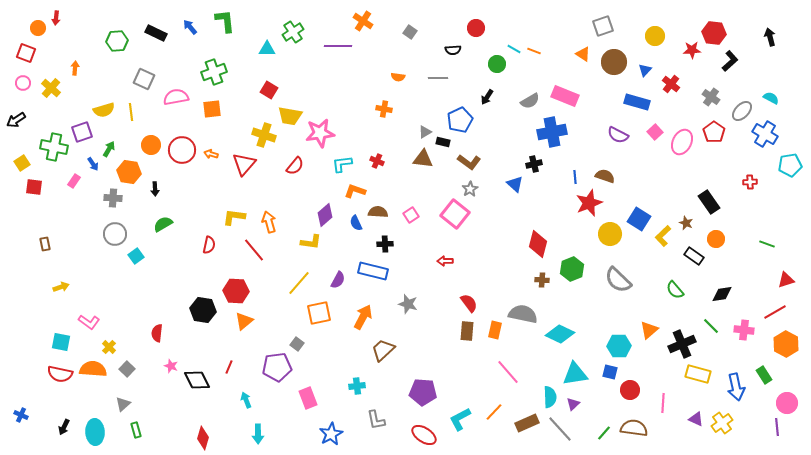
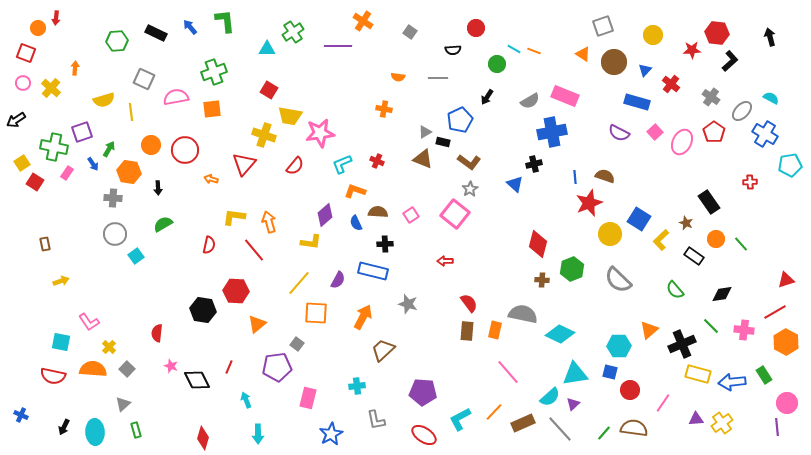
red hexagon at (714, 33): moved 3 px right
yellow circle at (655, 36): moved 2 px left, 1 px up
yellow semicircle at (104, 110): moved 10 px up
purple semicircle at (618, 135): moved 1 px right, 2 px up
red circle at (182, 150): moved 3 px right
orange arrow at (211, 154): moved 25 px down
brown triangle at (423, 159): rotated 15 degrees clockwise
cyan L-shape at (342, 164): rotated 15 degrees counterclockwise
pink rectangle at (74, 181): moved 7 px left, 8 px up
red square at (34, 187): moved 1 px right, 5 px up; rotated 24 degrees clockwise
black arrow at (155, 189): moved 3 px right, 1 px up
yellow L-shape at (663, 236): moved 2 px left, 4 px down
green line at (767, 244): moved 26 px left; rotated 28 degrees clockwise
yellow arrow at (61, 287): moved 6 px up
orange square at (319, 313): moved 3 px left; rotated 15 degrees clockwise
orange triangle at (244, 321): moved 13 px right, 3 px down
pink L-shape at (89, 322): rotated 20 degrees clockwise
orange hexagon at (786, 344): moved 2 px up
red semicircle at (60, 374): moved 7 px left, 2 px down
blue arrow at (736, 387): moved 4 px left, 5 px up; rotated 96 degrees clockwise
cyan semicircle at (550, 397): rotated 50 degrees clockwise
pink rectangle at (308, 398): rotated 35 degrees clockwise
pink line at (663, 403): rotated 30 degrees clockwise
purple triangle at (696, 419): rotated 28 degrees counterclockwise
brown rectangle at (527, 423): moved 4 px left
